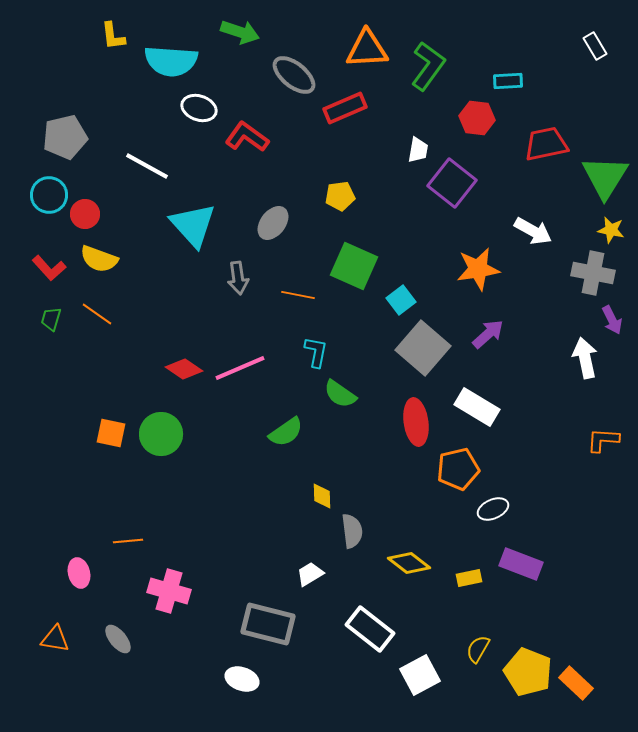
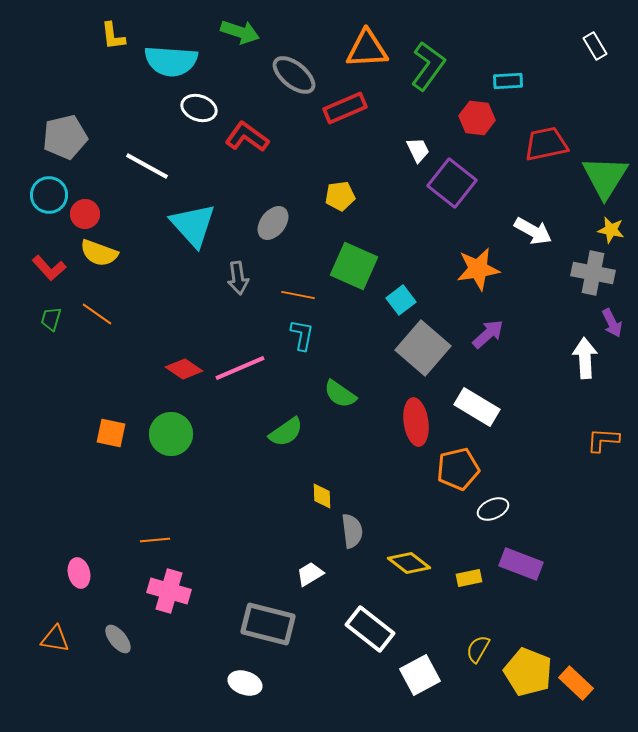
white trapezoid at (418, 150): rotated 36 degrees counterclockwise
yellow semicircle at (99, 259): moved 6 px up
purple arrow at (612, 320): moved 3 px down
cyan L-shape at (316, 352): moved 14 px left, 17 px up
white arrow at (585, 358): rotated 9 degrees clockwise
green circle at (161, 434): moved 10 px right
orange line at (128, 541): moved 27 px right, 1 px up
white ellipse at (242, 679): moved 3 px right, 4 px down
